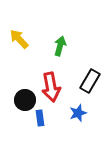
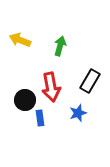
yellow arrow: moved 1 px right, 1 px down; rotated 25 degrees counterclockwise
